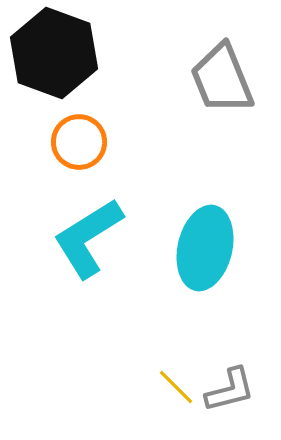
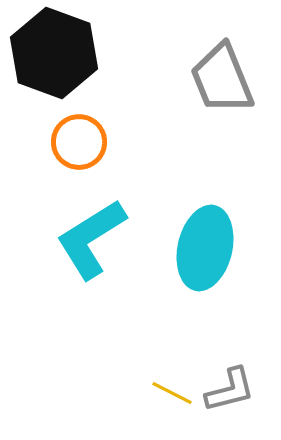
cyan L-shape: moved 3 px right, 1 px down
yellow line: moved 4 px left, 6 px down; rotated 18 degrees counterclockwise
